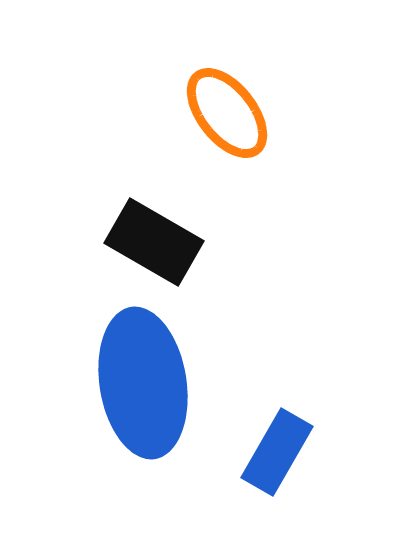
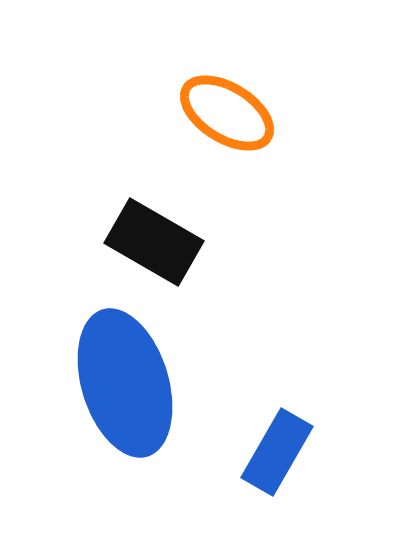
orange ellipse: rotated 20 degrees counterclockwise
blue ellipse: moved 18 px left; rotated 8 degrees counterclockwise
